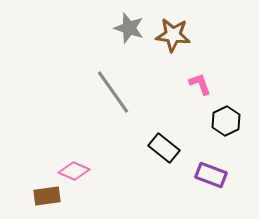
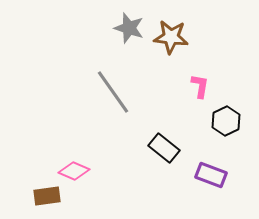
brown star: moved 2 px left, 2 px down
pink L-shape: moved 2 px down; rotated 30 degrees clockwise
